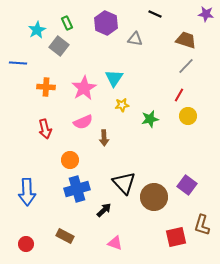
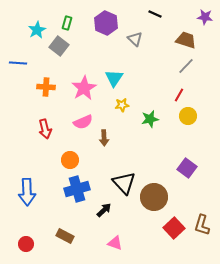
purple star: moved 1 px left, 3 px down
green rectangle: rotated 40 degrees clockwise
gray triangle: rotated 35 degrees clockwise
purple square: moved 17 px up
red square: moved 2 px left, 9 px up; rotated 30 degrees counterclockwise
